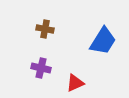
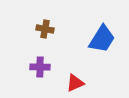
blue trapezoid: moved 1 px left, 2 px up
purple cross: moved 1 px left, 1 px up; rotated 12 degrees counterclockwise
